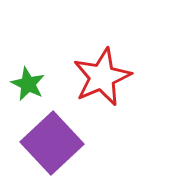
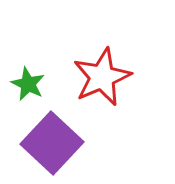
purple square: rotated 4 degrees counterclockwise
